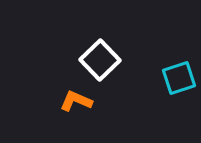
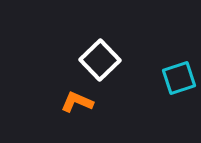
orange L-shape: moved 1 px right, 1 px down
